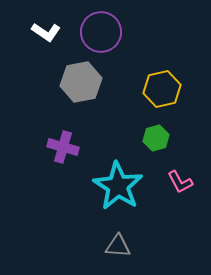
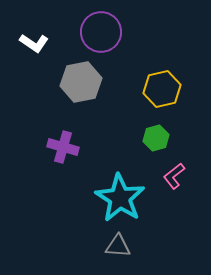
white L-shape: moved 12 px left, 11 px down
pink L-shape: moved 6 px left, 6 px up; rotated 80 degrees clockwise
cyan star: moved 2 px right, 12 px down
